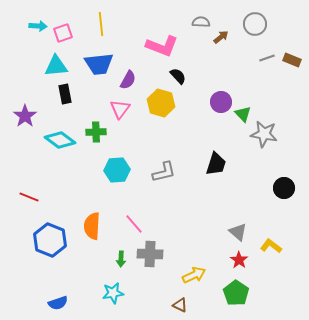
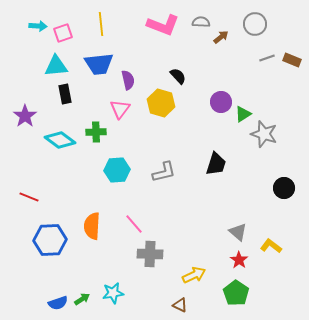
pink L-shape: moved 1 px right, 21 px up
purple semicircle: rotated 42 degrees counterclockwise
green triangle: rotated 42 degrees clockwise
gray star: rotated 8 degrees clockwise
blue hexagon: rotated 24 degrees counterclockwise
green arrow: moved 39 px left, 40 px down; rotated 126 degrees counterclockwise
